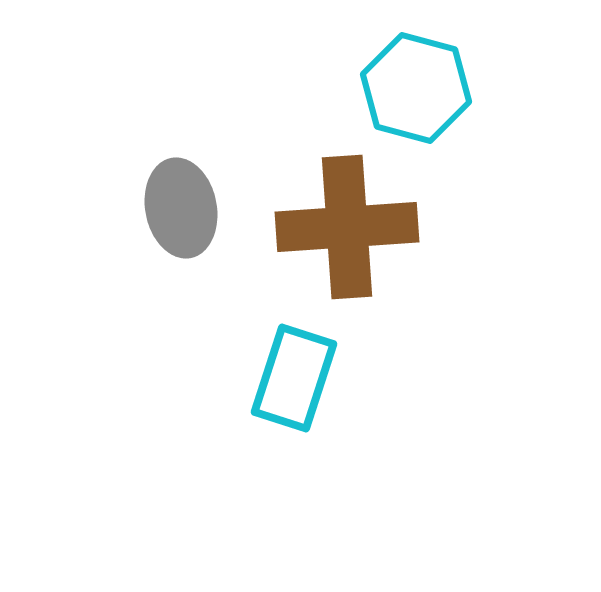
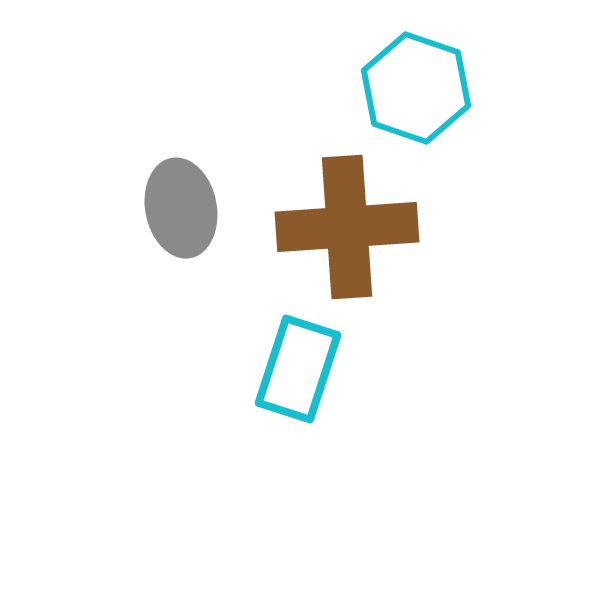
cyan hexagon: rotated 4 degrees clockwise
cyan rectangle: moved 4 px right, 9 px up
